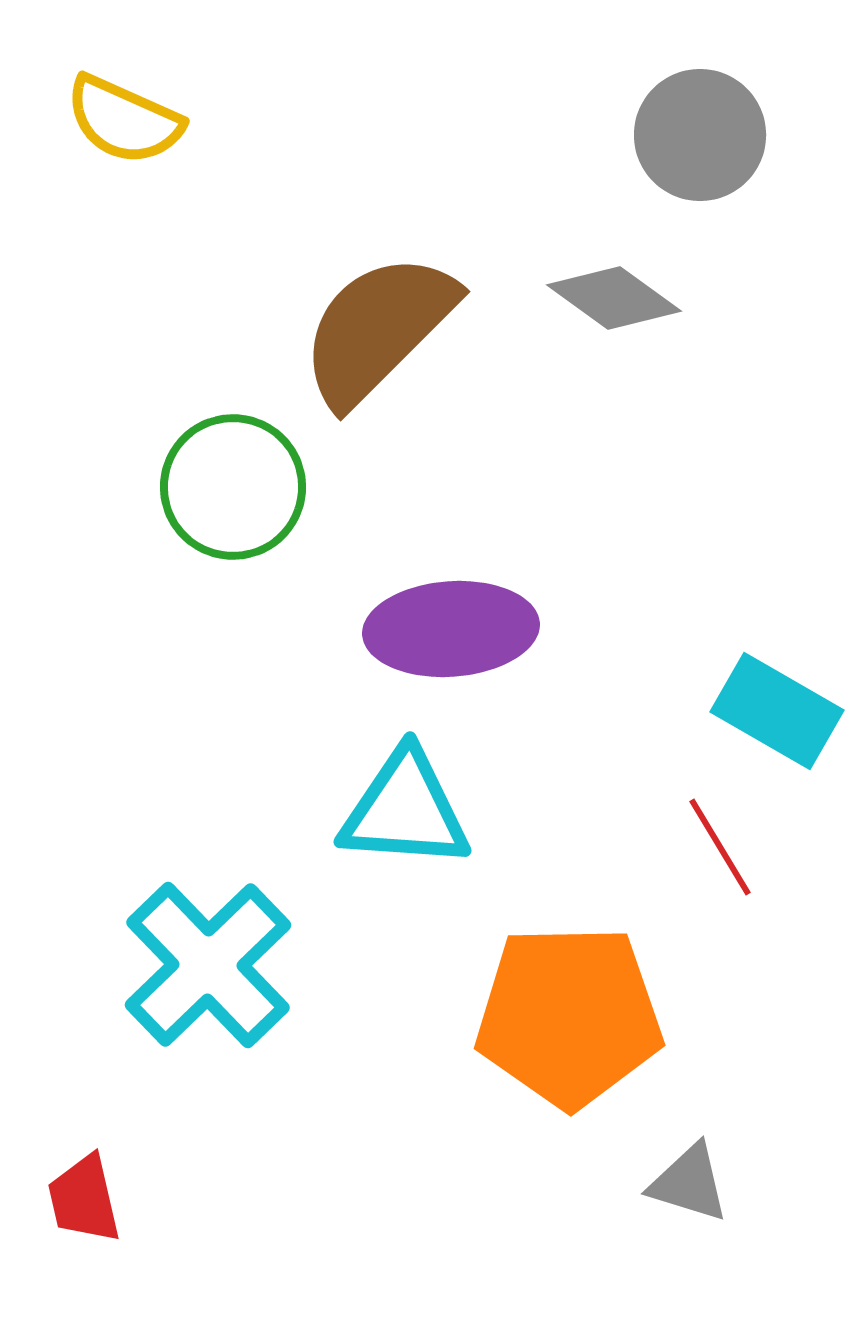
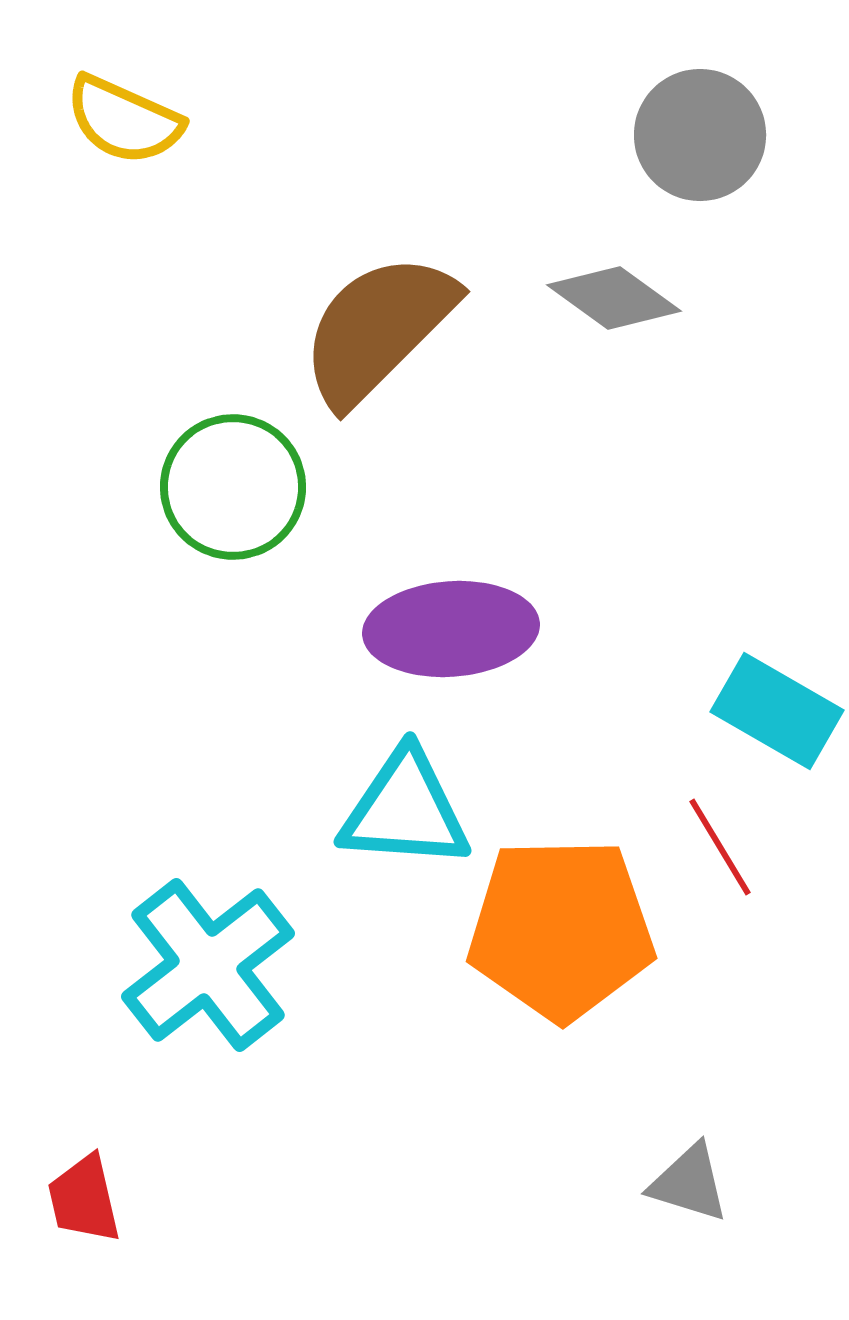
cyan cross: rotated 6 degrees clockwise
orange pentagon: moved 8 px left, 87 px up
